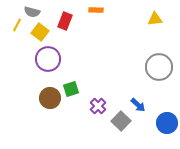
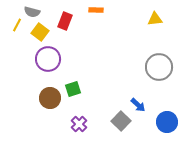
green square: moved 2 px right
purple cross: moved 19 px left, 18 px down
blue circle: moved 1 px up
